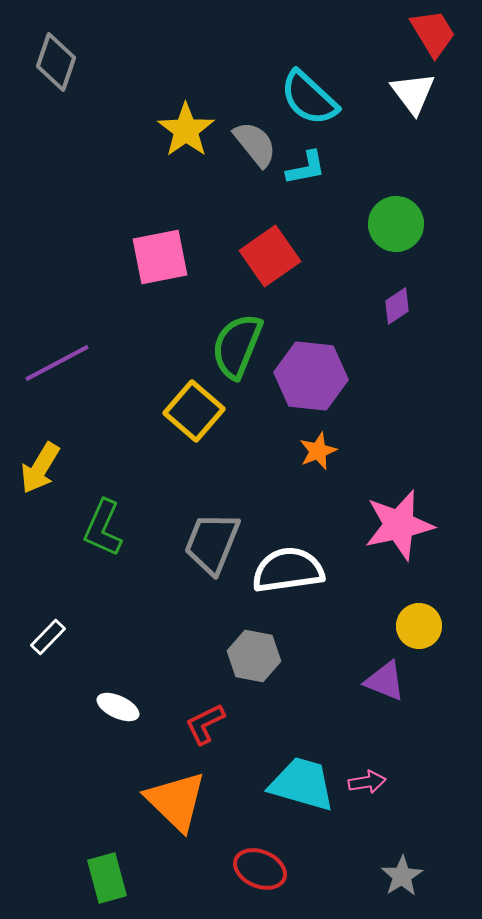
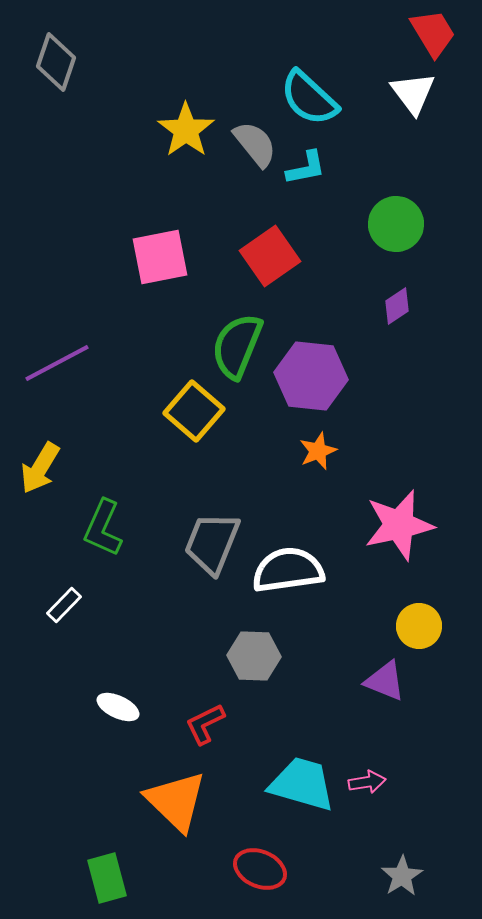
white rectangle: moved 16 px right, 32 px up
gray hexagon: rotated 9 degrees counterclockwise
